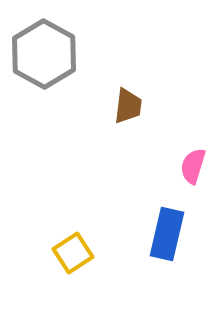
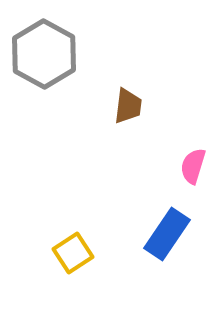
blue rectangle: rotated 21 degrees clockwise
